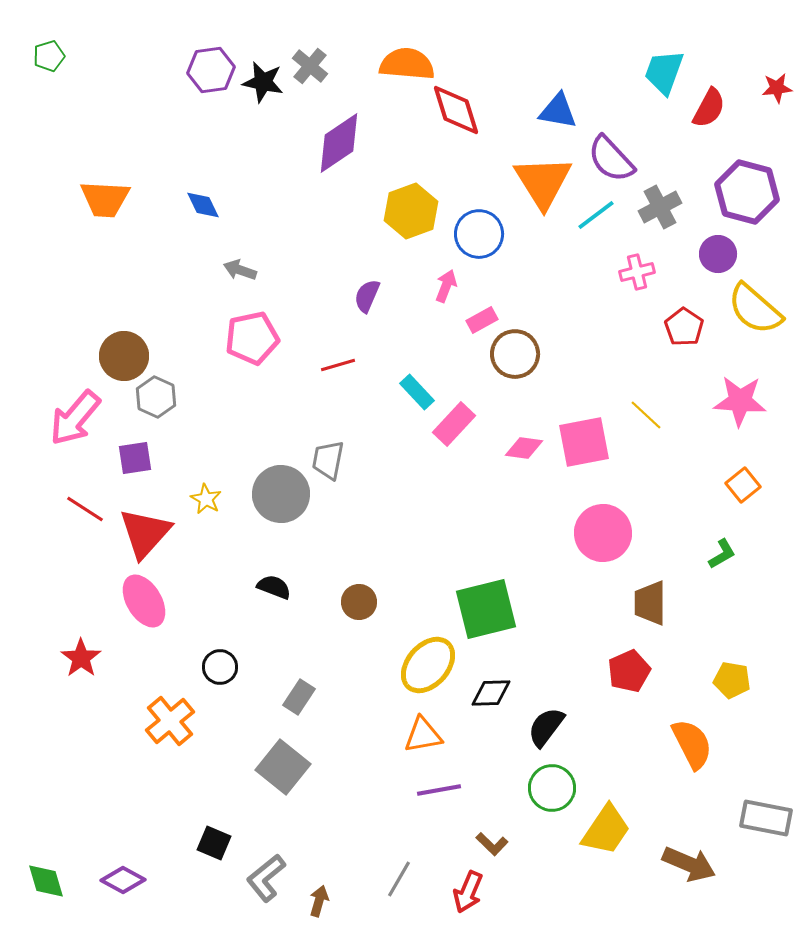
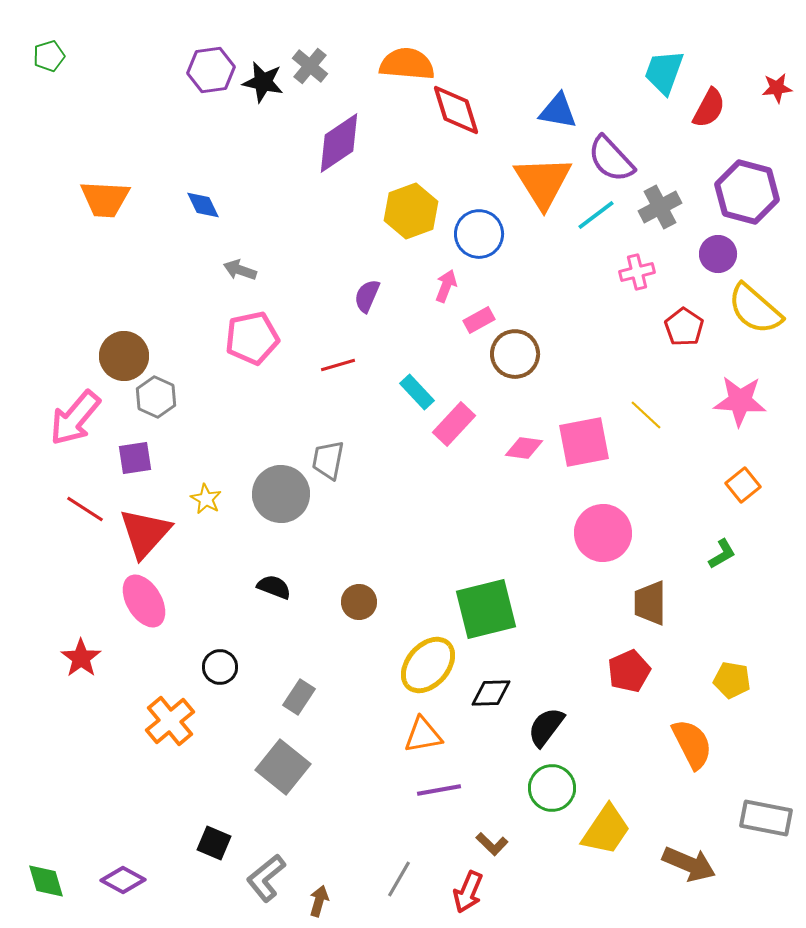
pink rectangle at (482, 320): moved 3 px left
